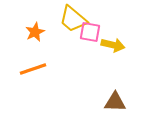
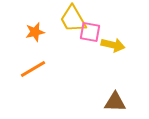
yellow trapezoid: rotated 20 degrees clockwise
orange star: rotated 12 degrees clockwise
orange line: rotated 12 degrees counterclockwise
